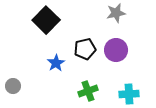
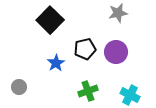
gray star: moved 2 px right
black square: moved 4 px right
purple circle: moved 2 px down
gray circle: moved 6 px right, 1 px down
cyan cross: moved 1 px right, 1 px down; rotated 30 degrees clockwise
